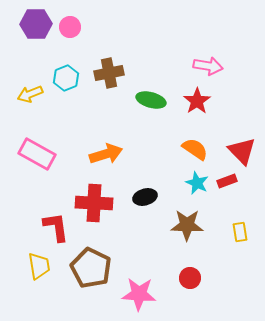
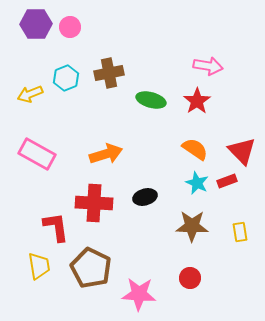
brown star: moved 5 px right, 1 px down
